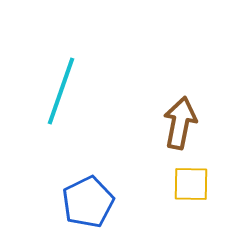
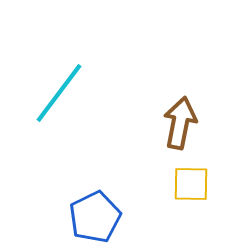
cyan line: moved 2 px left, 2 px down; rotated 18 degrees clockwise
blue pentagon: moved 7 px right, 15 px down
